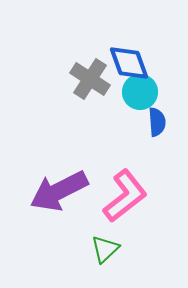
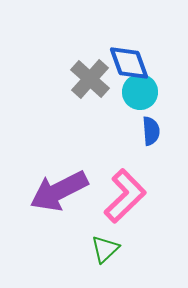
gray cross: rotated 9 degrees clockwise
blue semicircle: moved 6 px left, 9 px down
pink L-shape: rotated 6 degrees counterclockwise
